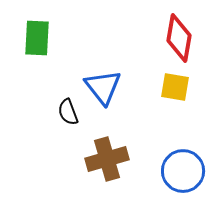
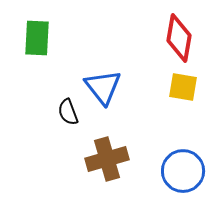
yellow square: moved 8 px right
